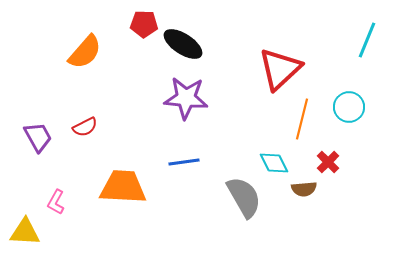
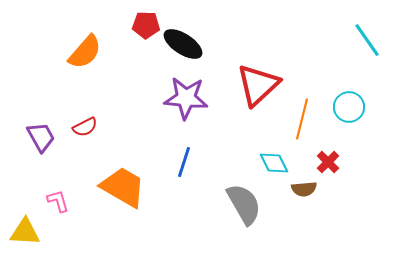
red pentagon: moved 2 px right, 1 px down
cyan line: rotated 57 degrees counterclockwise
red triangle: moved 22 px left, 16 px down
purple trapezoid: moved 3 px right
blue line: rotated 64 degrees counterclockwise
orange trapezoid: rotated 27 degrees clockwise
gray semicircle: moved 7 px down
pink L-shape: moved 2 px right, 1 px up; rotated 135 degrees clockwise
